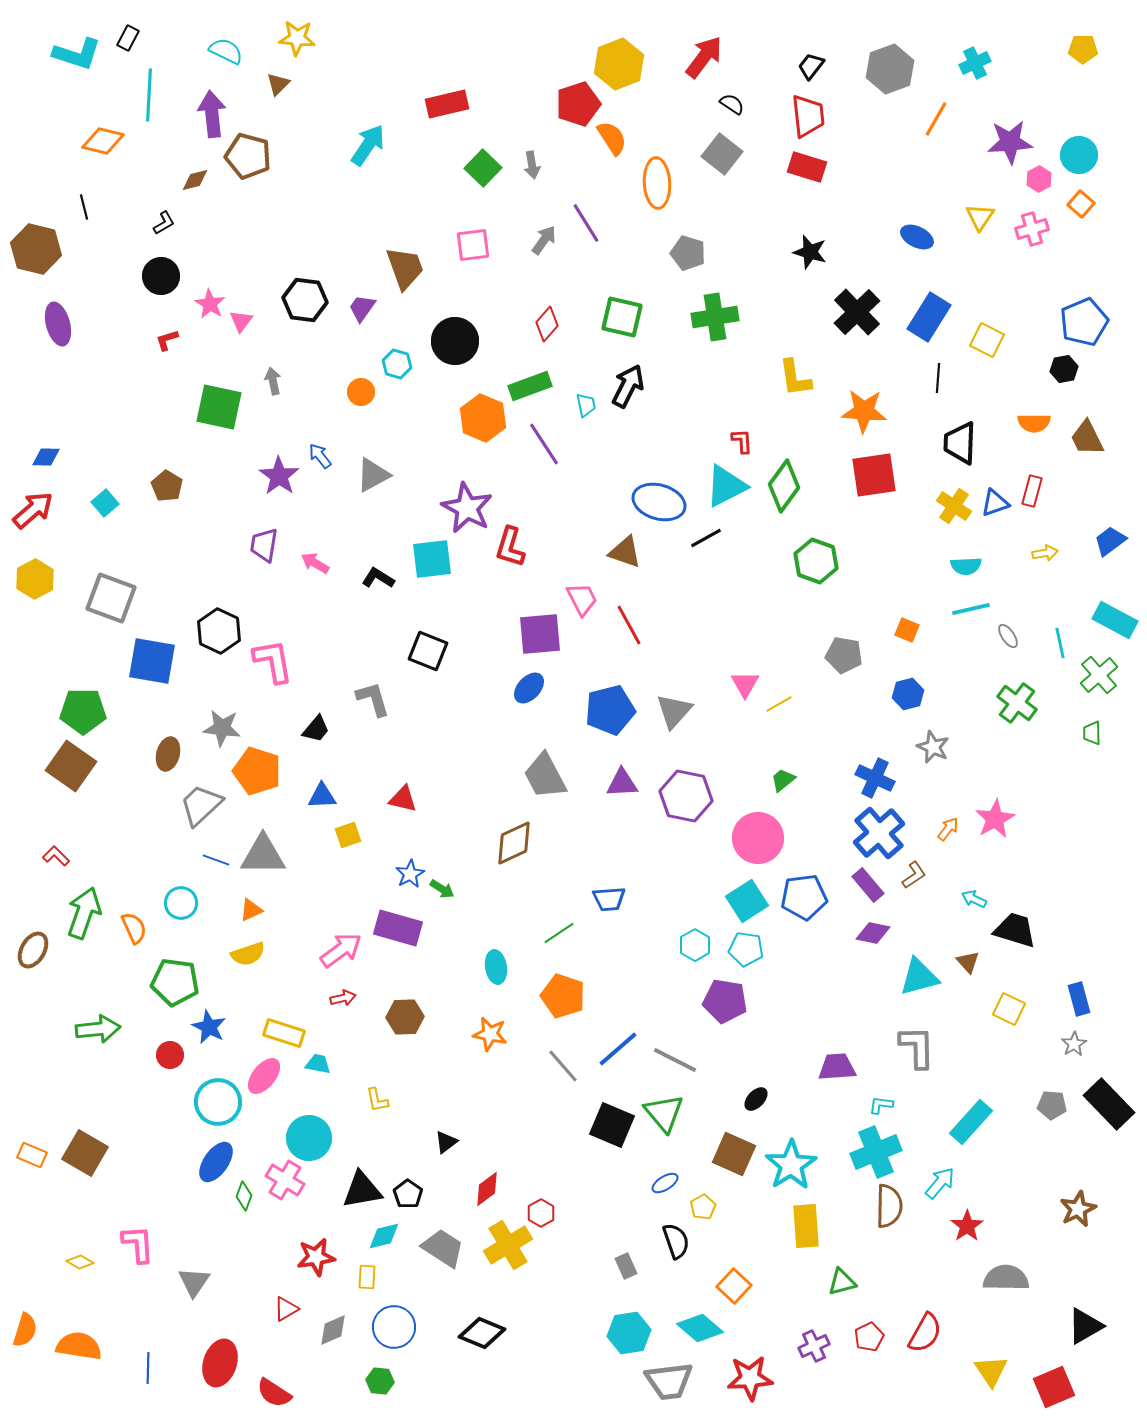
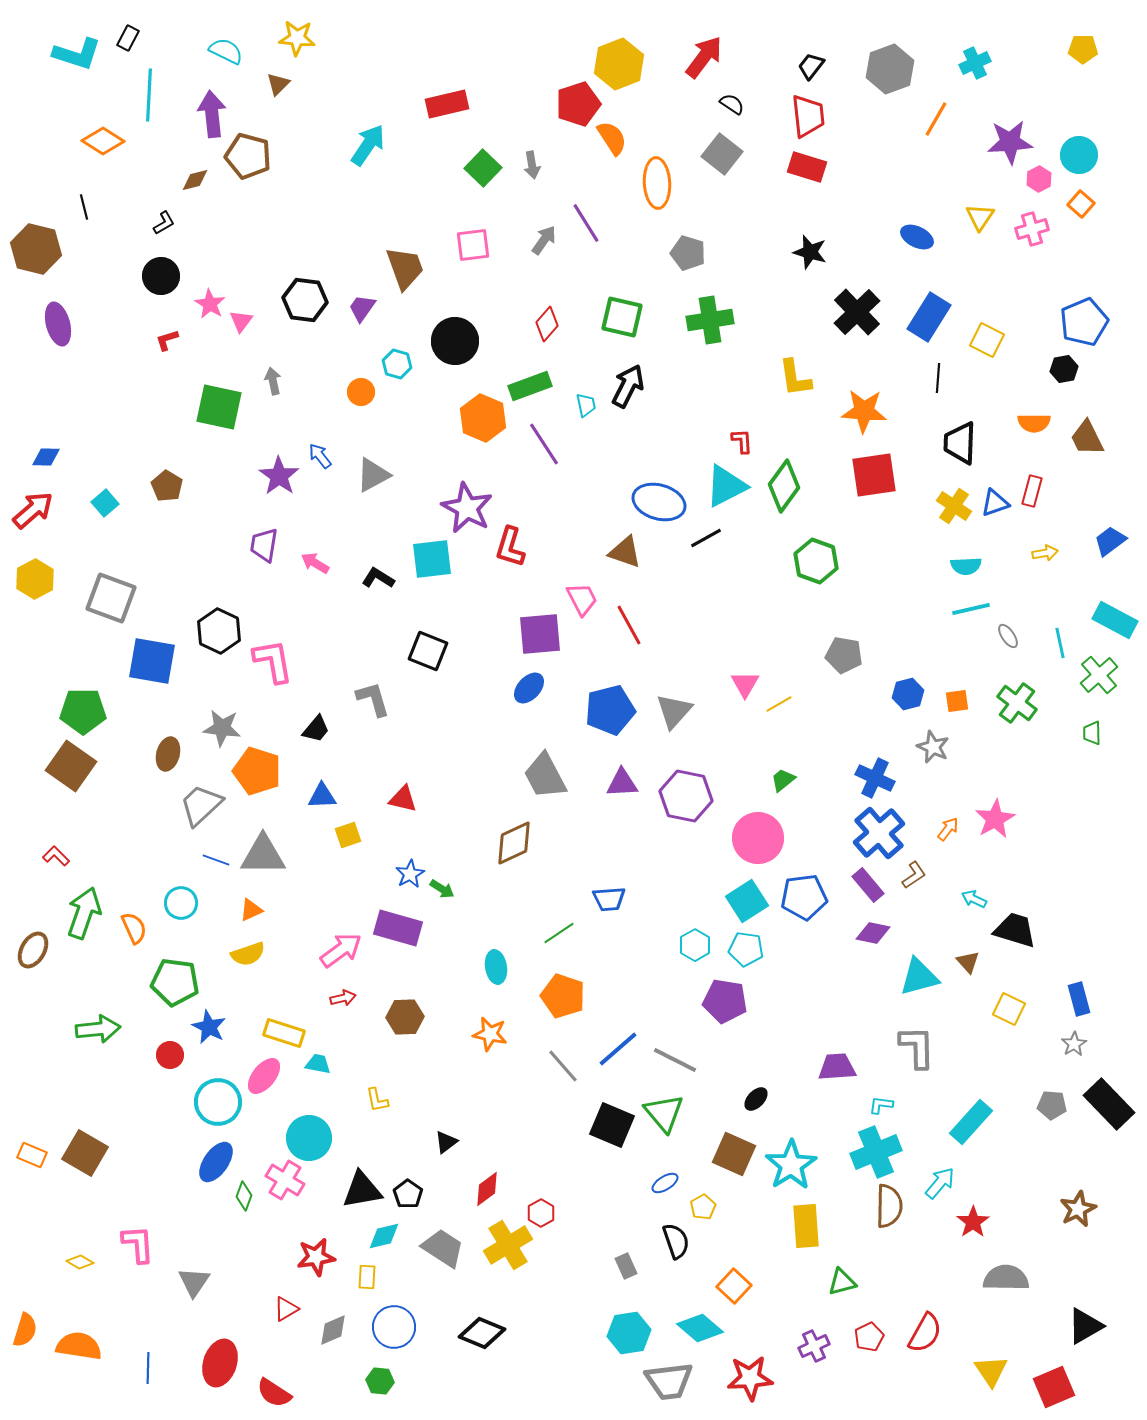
orange diamond at (103, 141): rotated 18 degrees clockwise
green cross at (715, 317): moved 5 px left, 3 px down
orange square at (907, 630): moved 50 px right, 71 px down; rotated 30 degrees counterclockwise
red star at (967, 1226): moved 6 px right, 4 px up
